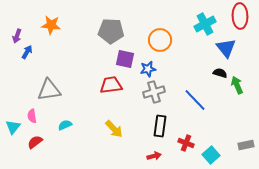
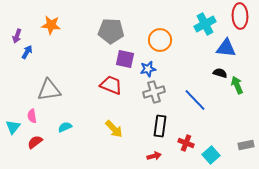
blue triangle: rotated 45 degrees counterclockwise
red trapezoid: rotated 30 degrees clockwise
cyan semicircle: moved 2 px down
